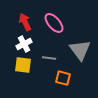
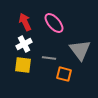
orange square: moved 1 px right, 4 px up
